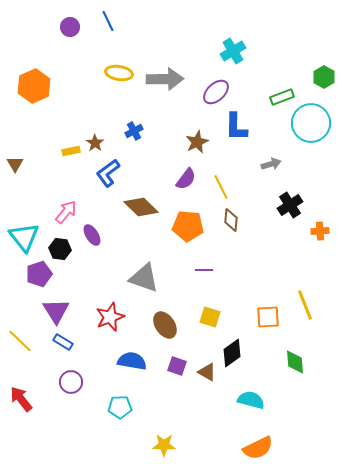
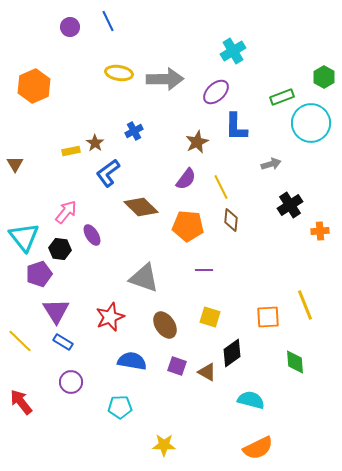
red arrow at (21, 399): moved 3 px down
